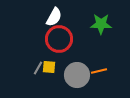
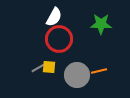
gray line: rotated 32 degrees clockwise
